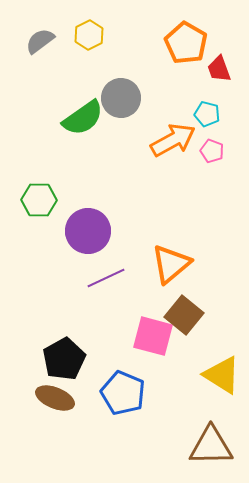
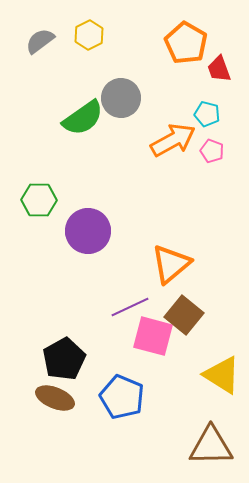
purple line: moved 24 px right, 29 px down
blue pentagon: moved 1 px left, 4 px down
